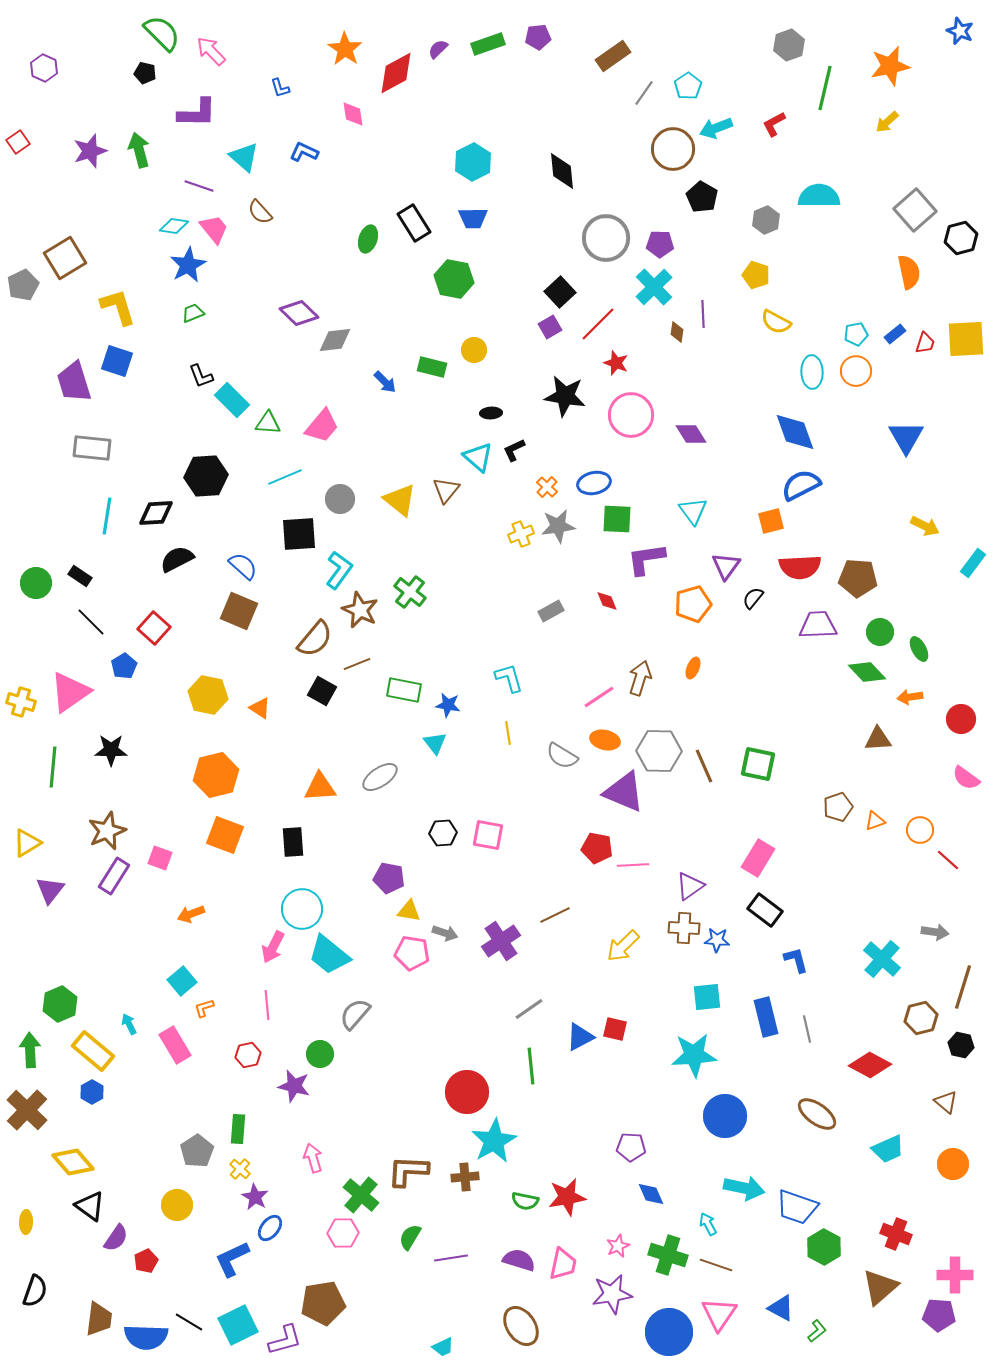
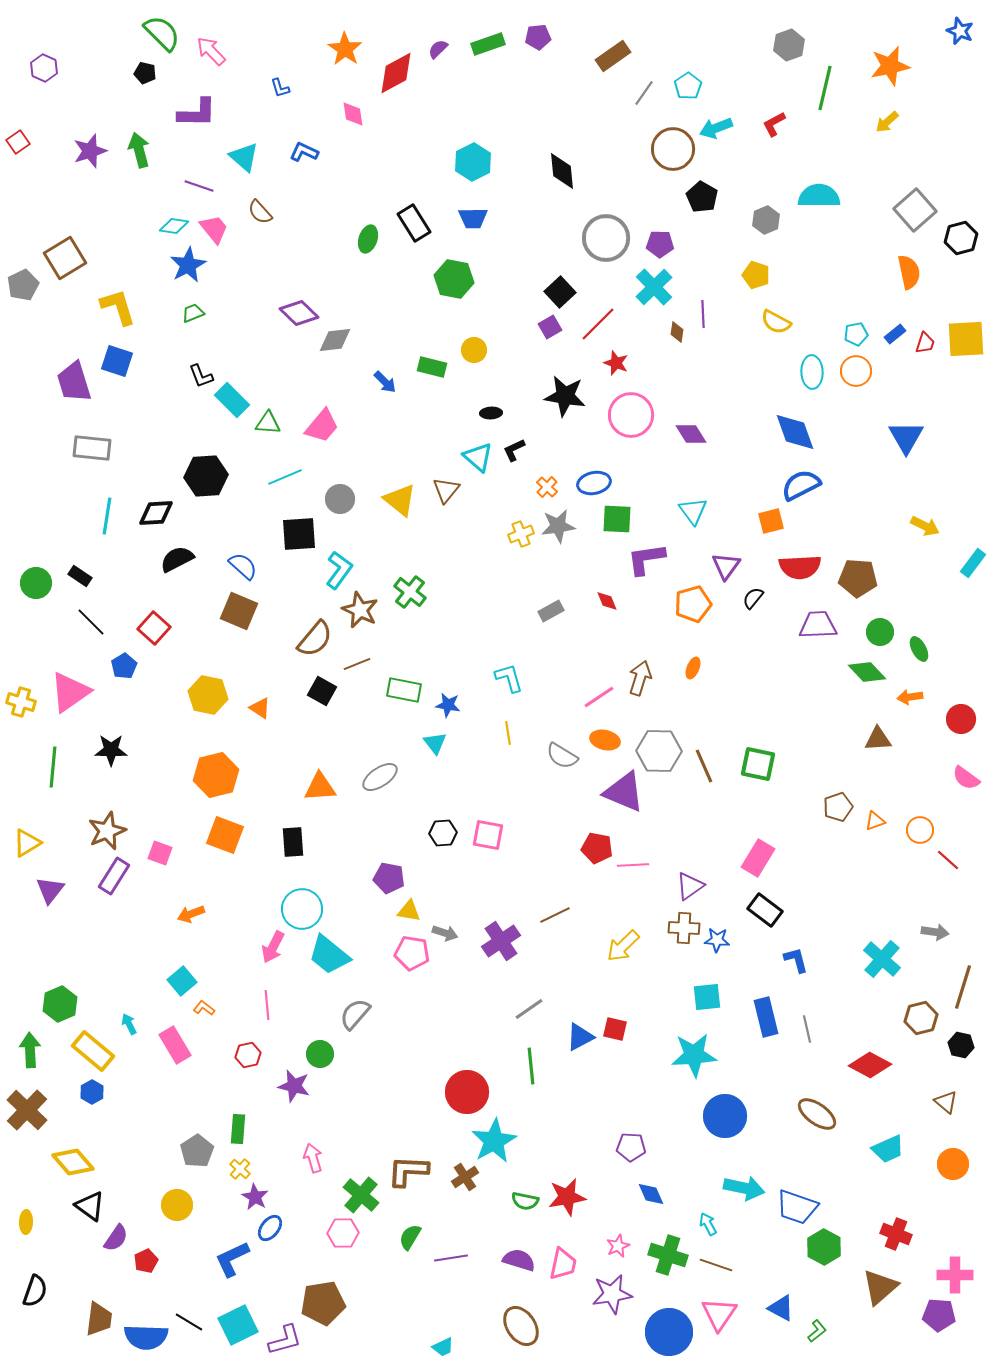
pink square at (160, 858): moved 5 px up
orange L-shape at (204, 1008): rotated 55 degrees clockwise
brown cross at (465, 1177): rotated 28 degrees counterclockwise
